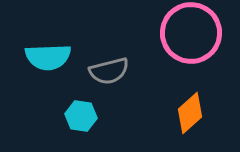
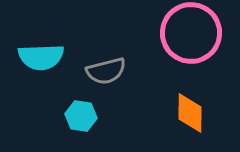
cyan semicircle: moved 7 px left
gray semicircle: moved 3 px left
orange diamond: rotated 48 degrees counterclockwise
